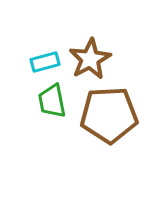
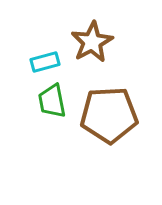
brown star: moved 2 px right, 17 px up
